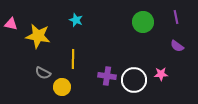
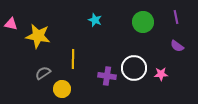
cyan star: moved 19 px right
gray semicircle: rotated 119 degrees clockwise
white circle: moved 12 px up
yellow circle: moved 2 px down
